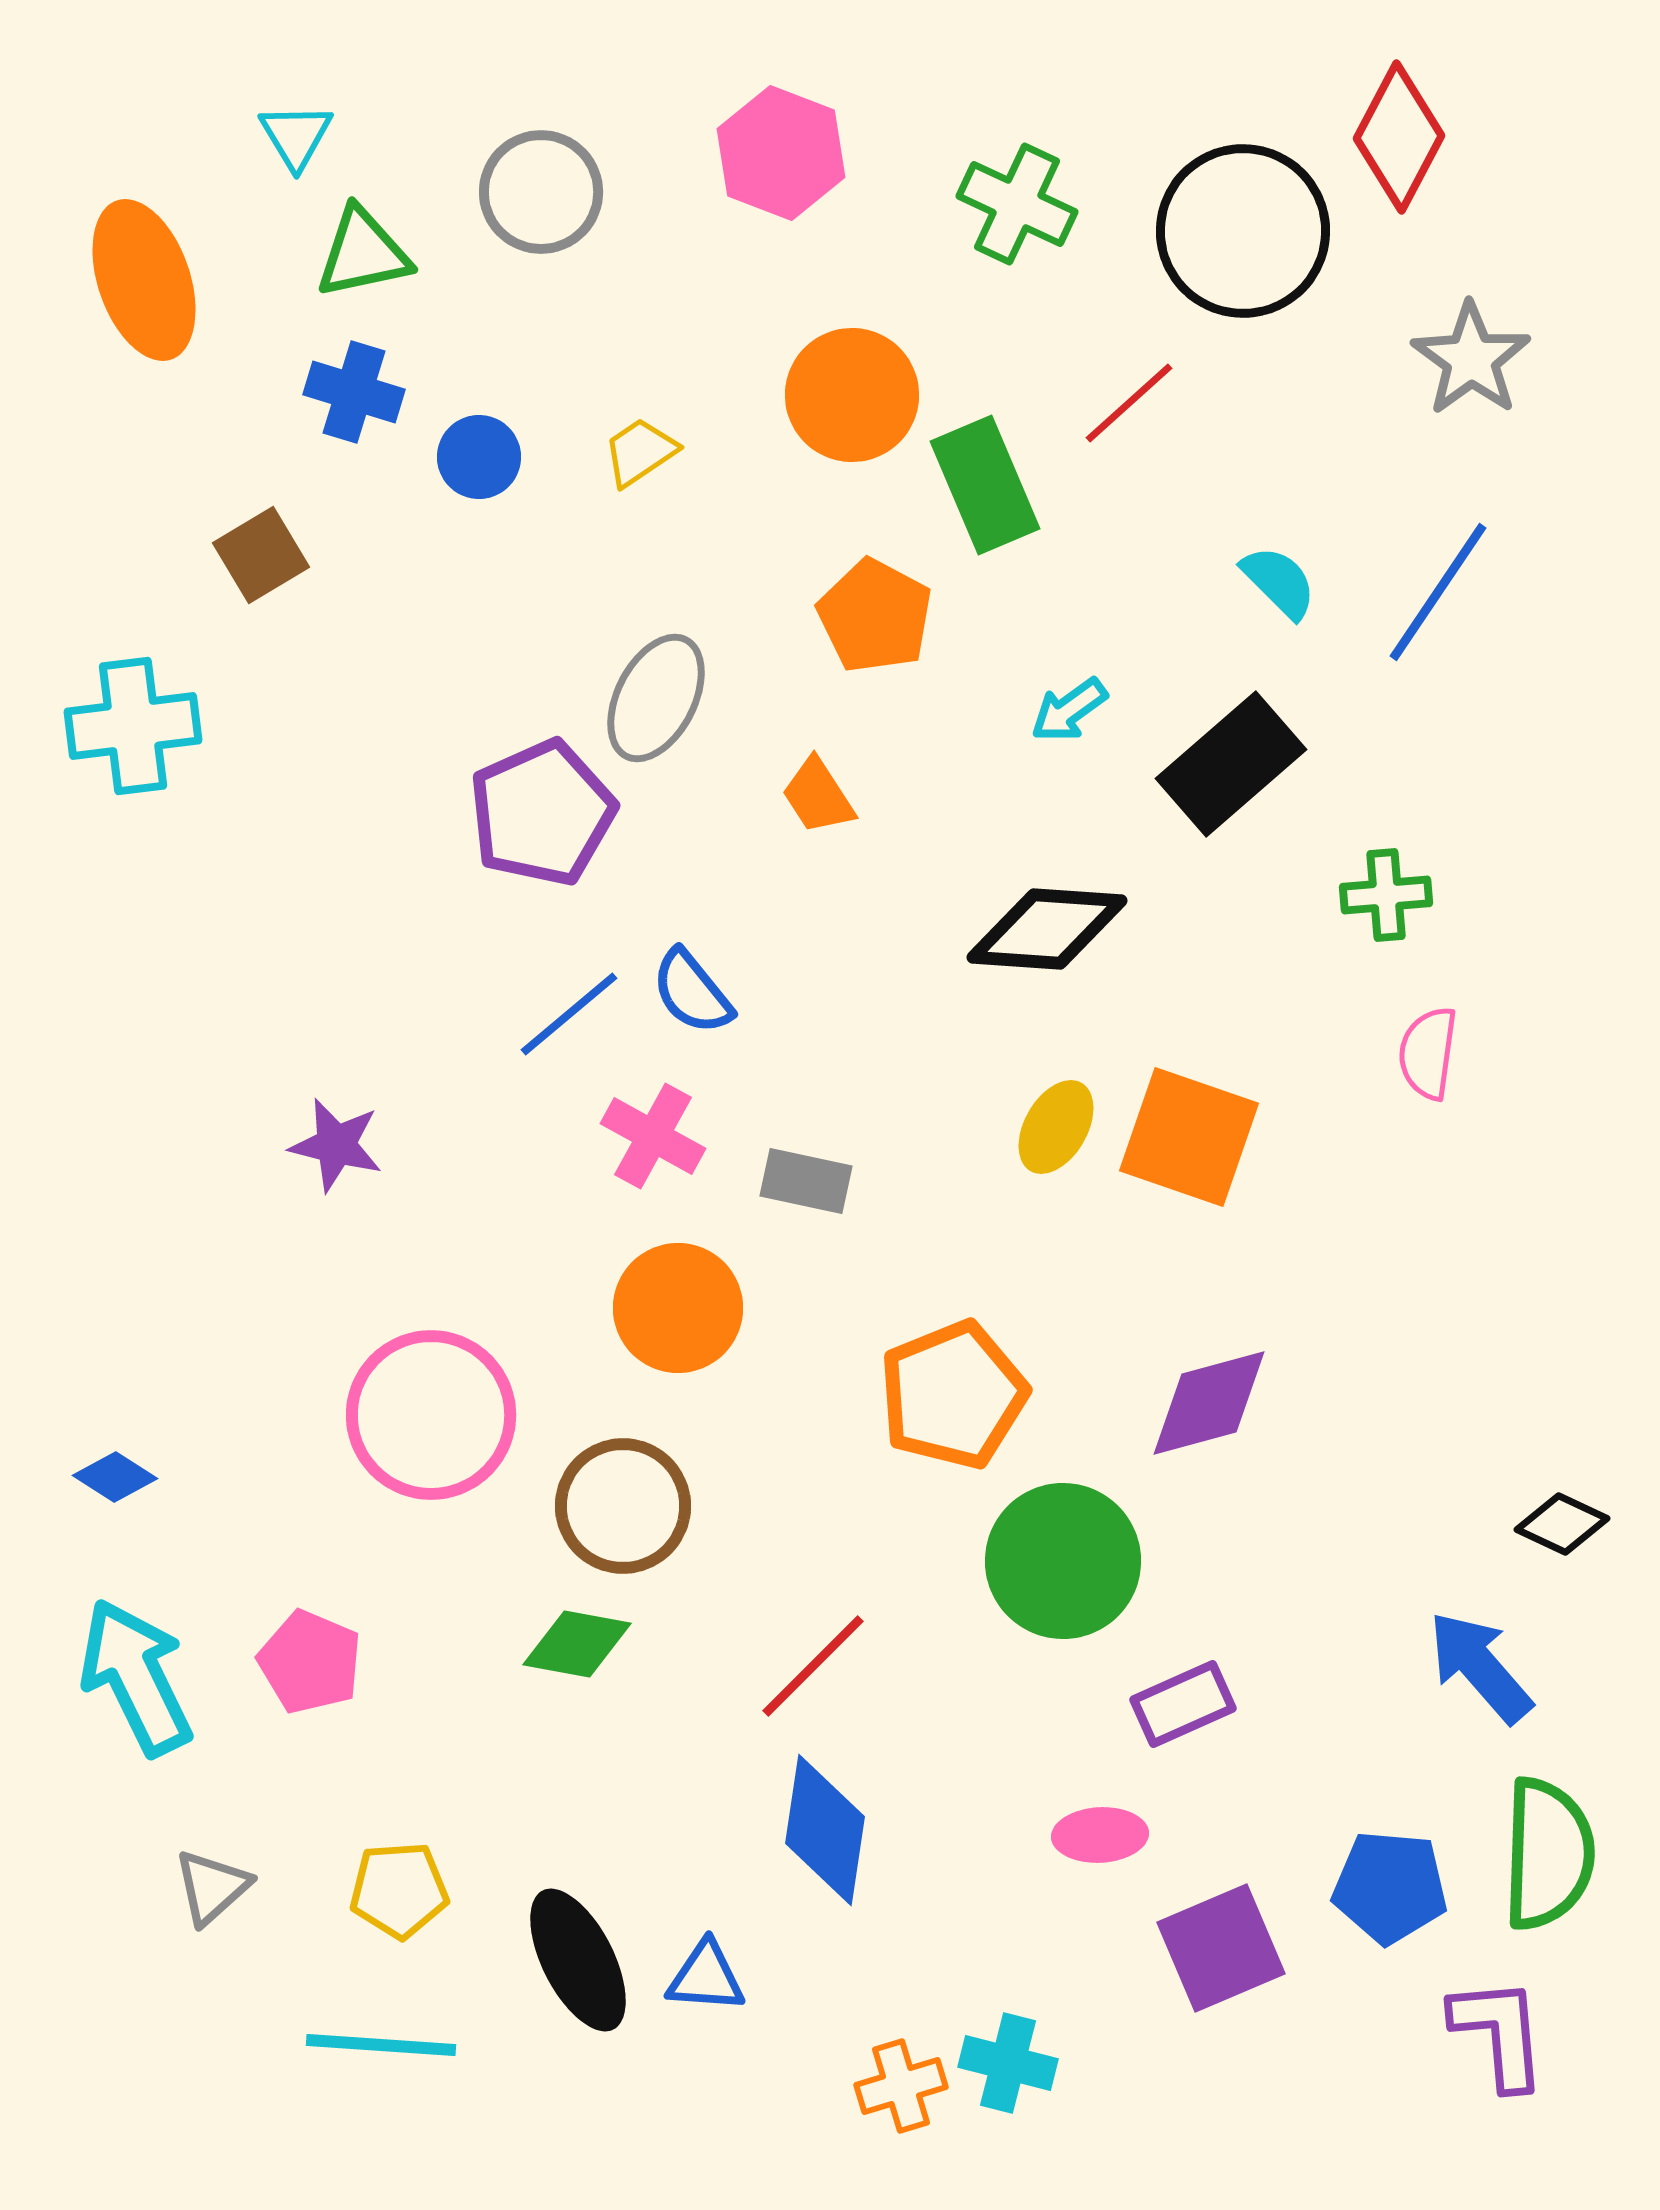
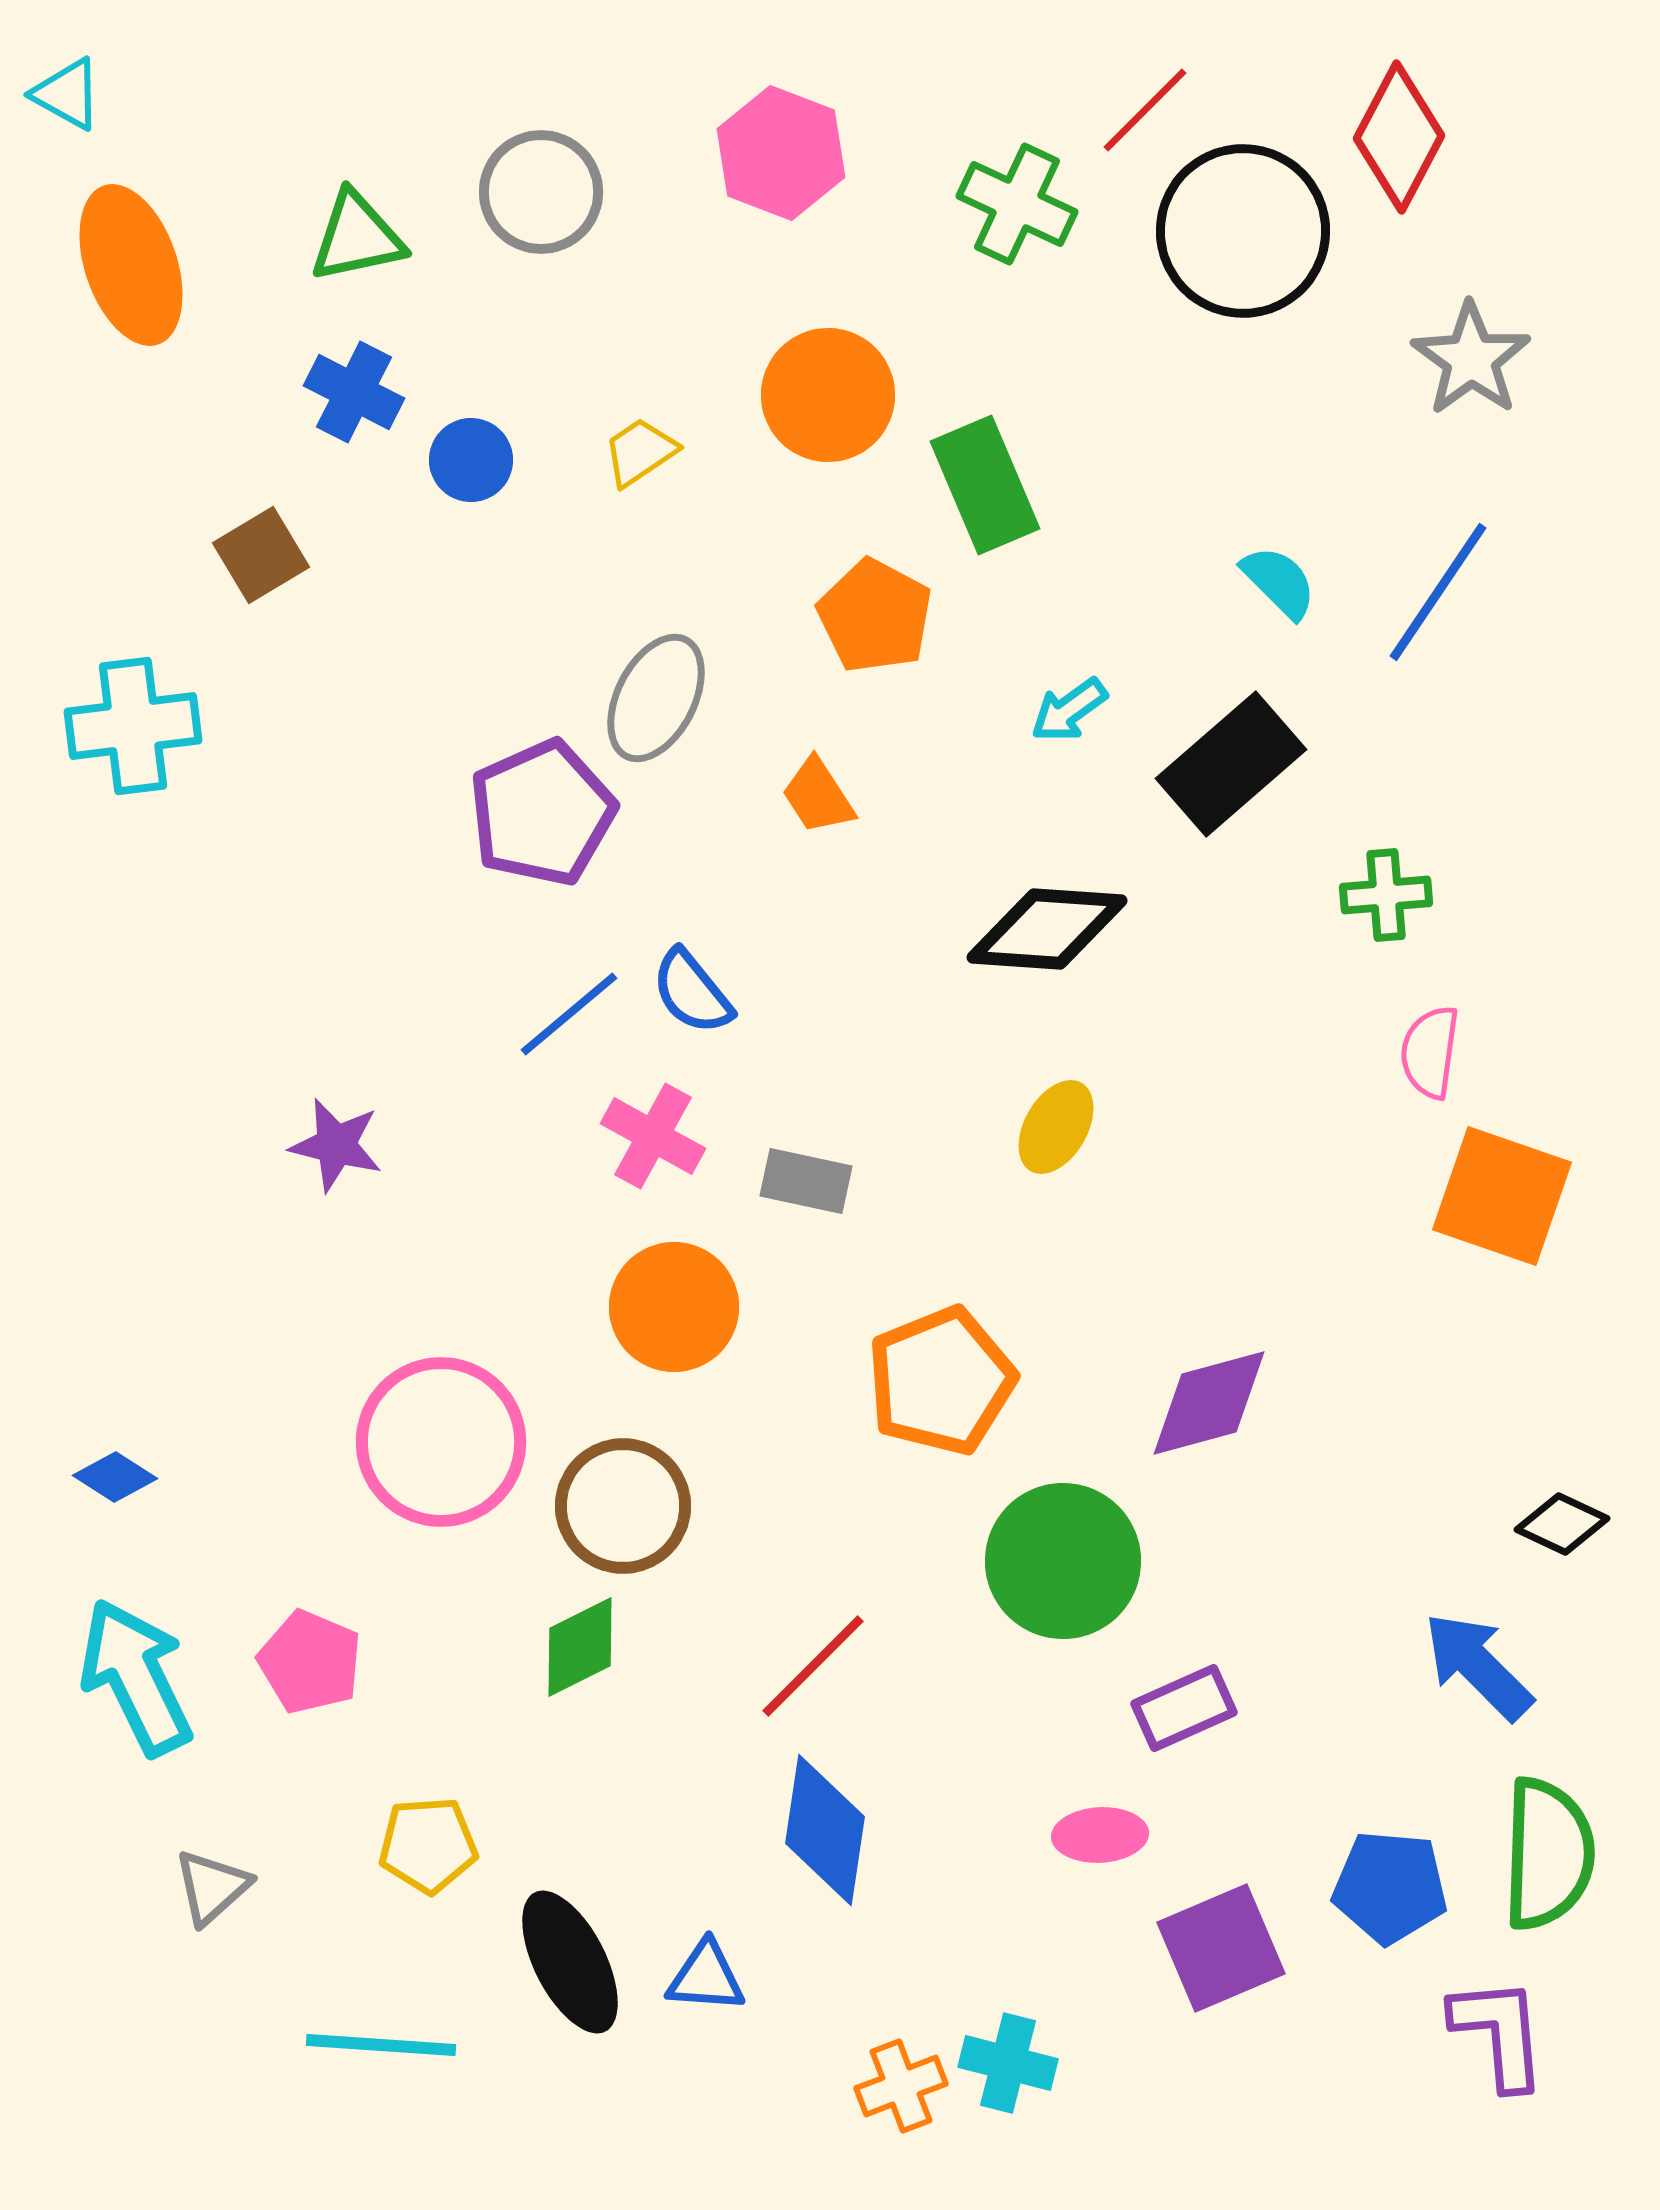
cyan triangle at (296, 136): moved 229 px left, 42 px up; rotated 30 degrees counterclockwise
green triangle at (363, 253): moved 6 px left, 16 px up
orange ellipse at (144, 280): moved 13 px left, 15 px up
blue cross at (354, 392): rotated 10 degrees clockwise
orange circle at (852, 395): moved 24 px left
red line at (1129, 403): moved 16 px right, 293 px up; rotated 3 degrees counterclockwise
blue circle at (479, 457): moved 8 px left, 3 px down
pink semicircle at (1428, 1053): moved 2 px right, 1 px up
orange square at (1189, 1137): moved 313 px right, 59 px down
orange circle at (678, 1308): moved 4 px left, 1 px up
orange pentagon at (953, 1395): moved 12 px left, 14 px up
pink circle at (431, 1415): moved 10 px right, 27 px down
green diamond at (577, 1644): moved 3 px right, 3 px down; rotated 37 degrees counterclockwise
blue arrow at (1480, 1667): moved 2 px left, 1 px up; rotated 4 degrees counterclockwise
purple rectangle at (1183, 1704): moved 1 px right, 4 px down
yellow pentagon at (399, 1890): moved 29 px right, 45 px up
black ellipse at (578, 1960): moved 8 px left, 2 px down
orange cross at (901, 2086): rotated 4 degrees counterclockwise
